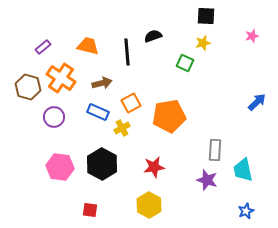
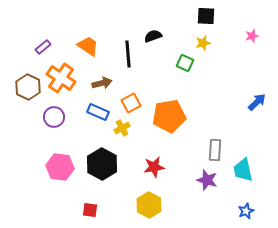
orange trapezoid: rotated 20 degrees clockwise
black line: moved 1 px right, 2 px down
brown hexagon: rotated 10 degrees clockwise
